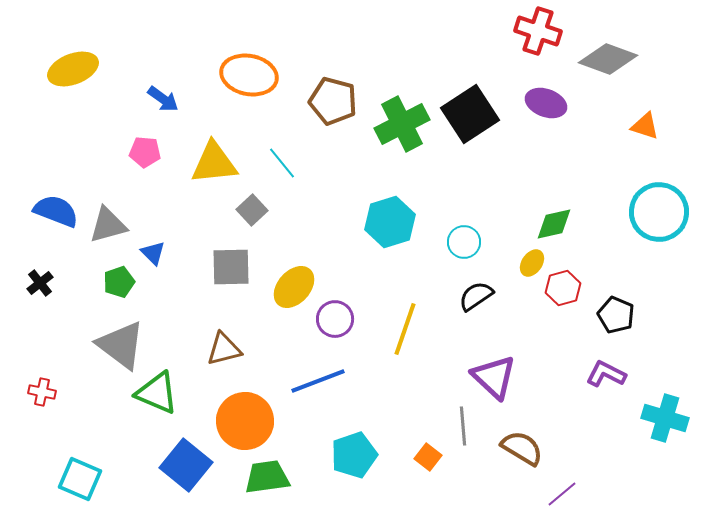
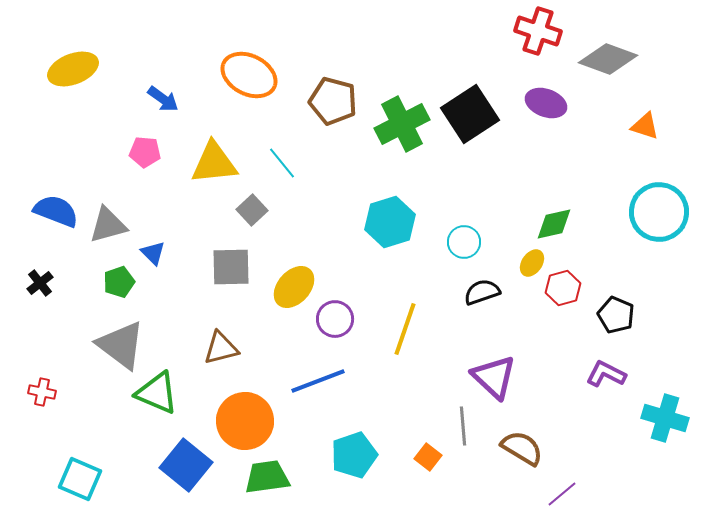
orange ellipse at (249, 75): rotated 16 degrees clockwise
black semicircle at (476, 296): moved 6 px right, 4 px up; rotated 15 degrees clockwise
brown triangle at (224, 349): moved 3 px left, 1 px up
